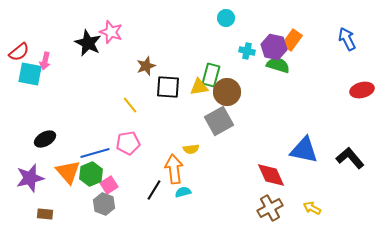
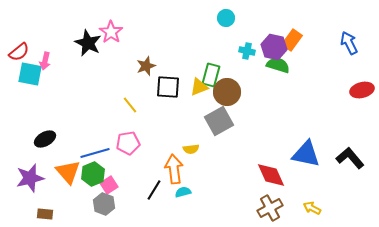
pink star: rotated 15 degrees clockwise
blue arrow: moved 2 px right, 4 px down
yellow triangle: rotated 12 degrees counterclockwise
blue triangle: moved 2 px right, 4 px down
green hexagon: moved 2 px right
